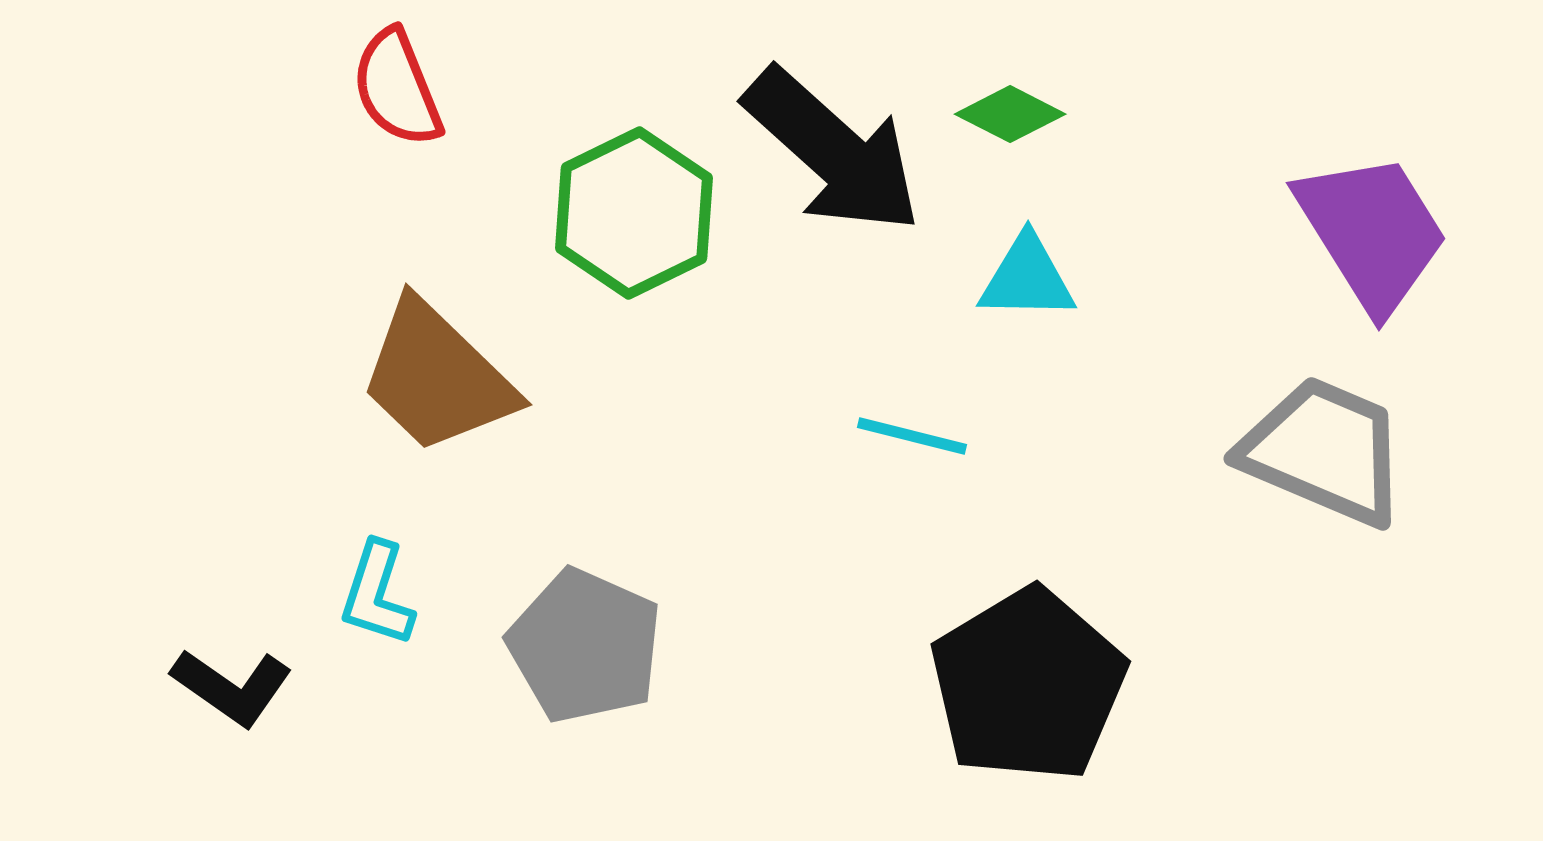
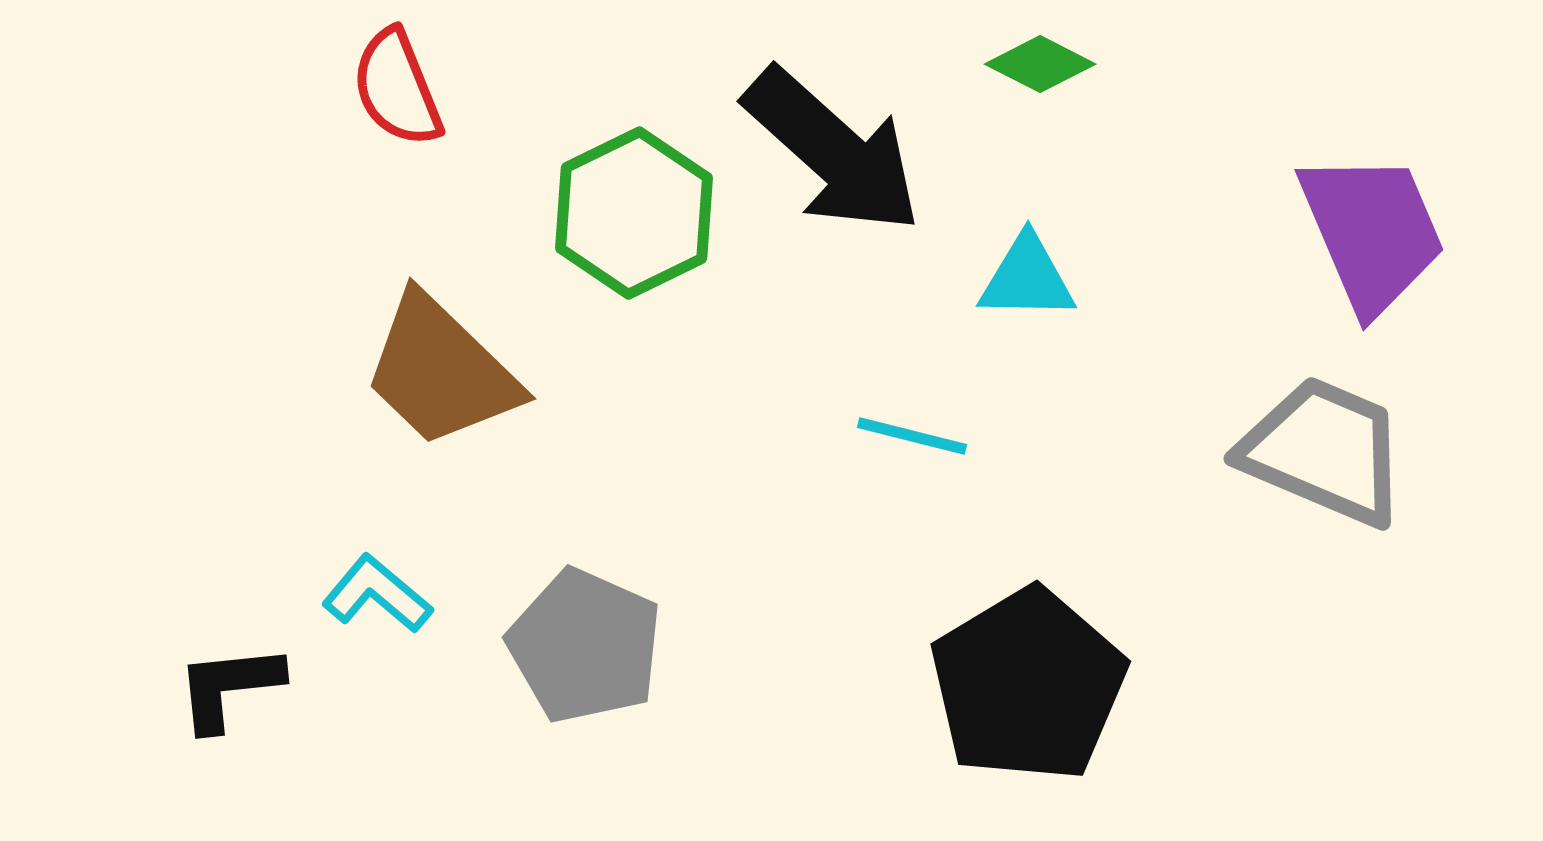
green diamond: moved 30 px right, 50 px up
purple trapezoid: rotated 9 degrees clockwise
brown trapezoid: moved 4 px right, 6 px up
cyan L-shape: rotated 112 degrees clockwise
black L-shape: moved 3 px left; rotated 139 degrees clockwise
